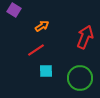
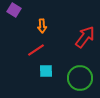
orange arrow: rotated 120 degrees clockwise
red arrow: rotated 15 degrees clockwise
